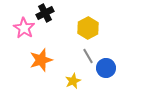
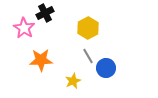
orange star: rotated 15 degrees clockwise
